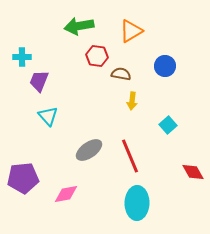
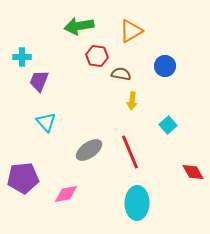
cyan triangle: moved 2 px left, 6 px down
red line: moved 4 px up
